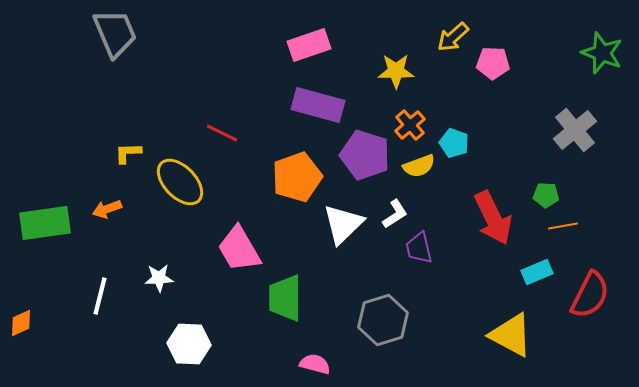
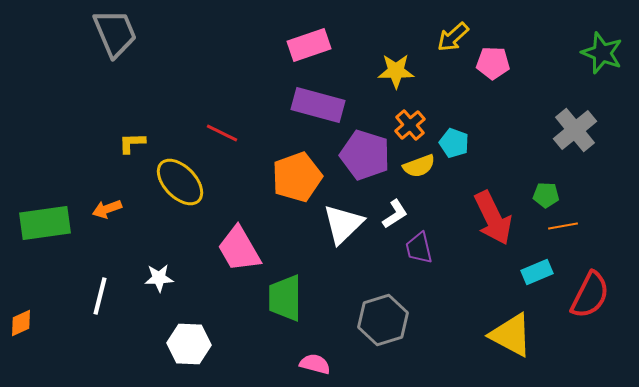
yellow L-shape: moved 4 px right, 10 px up
